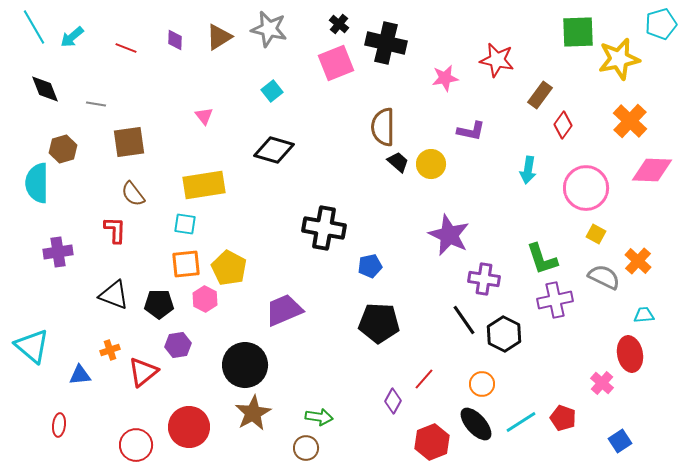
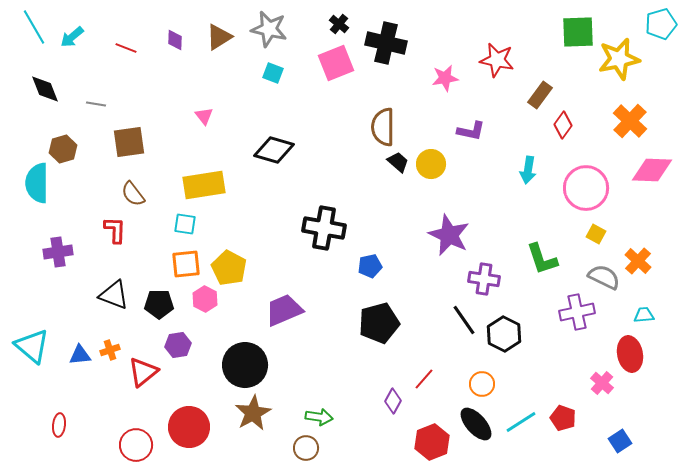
cyan square at (272, 91): moved 1 px right, 18 px up; rotated 30 degrees counterclockwise
purple cross at (555, 300): moved 22 px right, 12 px down
black pentagon at (379, 323): rotated 18 degrees counterclockwise
blue triangle at (80, 375): moved 20 px up
